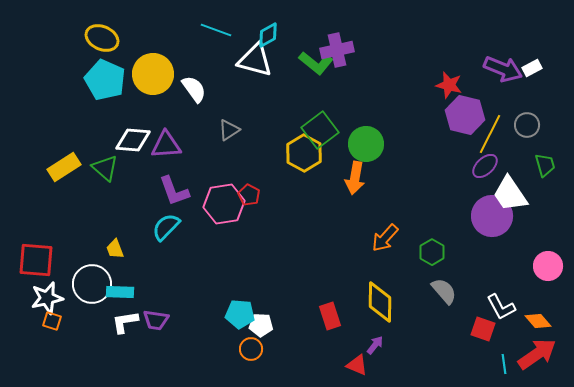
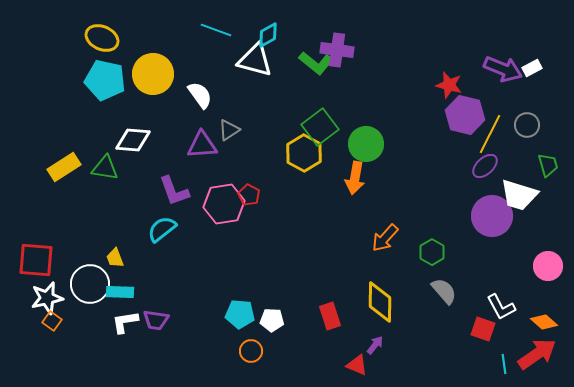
purple cross at (337, 50): rotated 20 degrees clockwise
cyan pentagon at (105, 80): rotated 12 degrees counterclockwise
white semicircle at (194, 89): moved 6 px right, 6 px down
green square at (320, 130): moved 3 px up
purple triangle at (166, 145): moved 36 px right
green trapezoid at (545, 165): moved 3 px right
green triangle at (105, 168): rotated 32 degrees counterclockwise
white trapezoid at (510, 194): moved 9 px right, 1 px down; rotated 39 degrees counterclockwise
cyan semicircle at (166, 227): moved 4 px left, 2 px down; rotated 8 degrees clockwise
yellow trapezoid at (115, 249): moved 9 px down
white circle at (92, 284): moved 2 px left
orange square at (52, 321): rotated 18 degrees clockwise
orange diamond at (538, 321): moved 6 px right, 1 px down; rotated 8 degrees counterclockwise
white pentagon at (261, 325): moved 11 px right, 5 px up
orange circle at (251, 349): moved 2 px down
